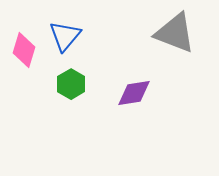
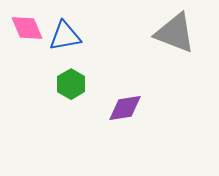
blue triangle: rotated 40 degrees clockwise
pink diamond: moved 3 px right, 22 px up; rotated 40 degrees counterclockwise
purple diamond: moved 9 px left, 15 px down
